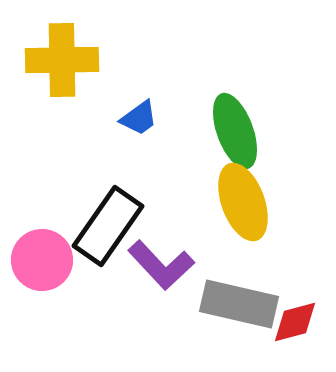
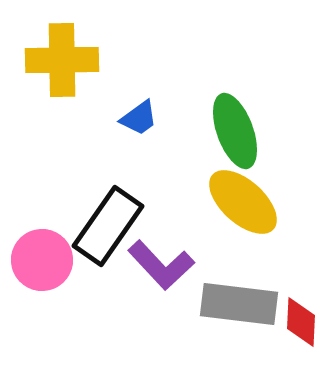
yellow ellipse: rotated 28 degrees counterclockwise
gray rectangle: rotated 6 degrees counterclockwise
red diamond: moved 6 px right; rotated 72 degrees counterclockwise
